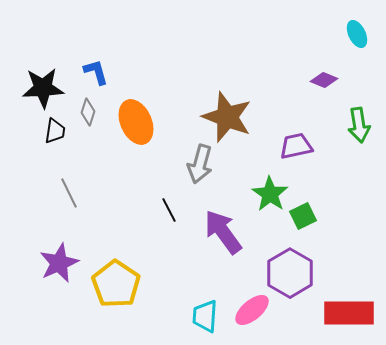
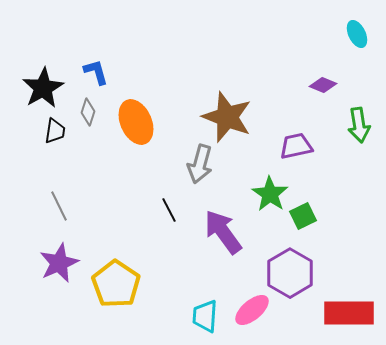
purple diamond: moved 1 px left, 5 px down
black star: rotated 27 degrees counterclockwise
gray line: moved 10 px left, 13 px down
